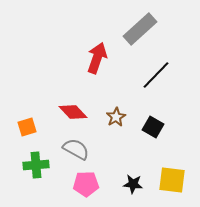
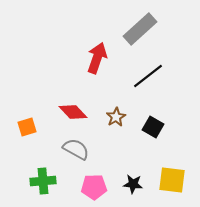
black line: moved 8 px left, 1 px down; rotated 8 degrees clockwise
green cross: moved 7 px right, 16 px down
pink pentagon: moved 8 px right, 3 px down
